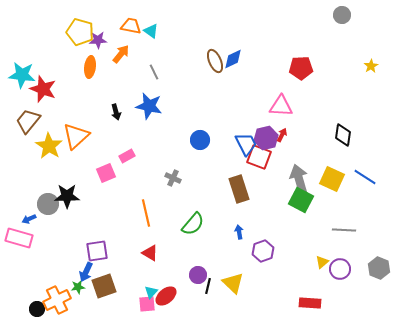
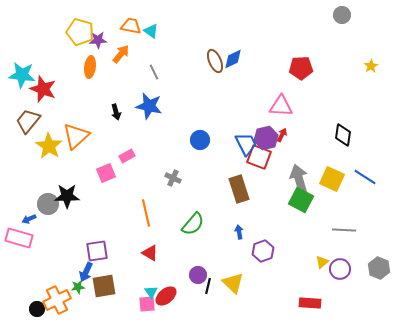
brown square at (104, 286): rotated 10 degrees clockwise
cyan triangle at (151, 292): rotated 16 degrees counterclockwise
